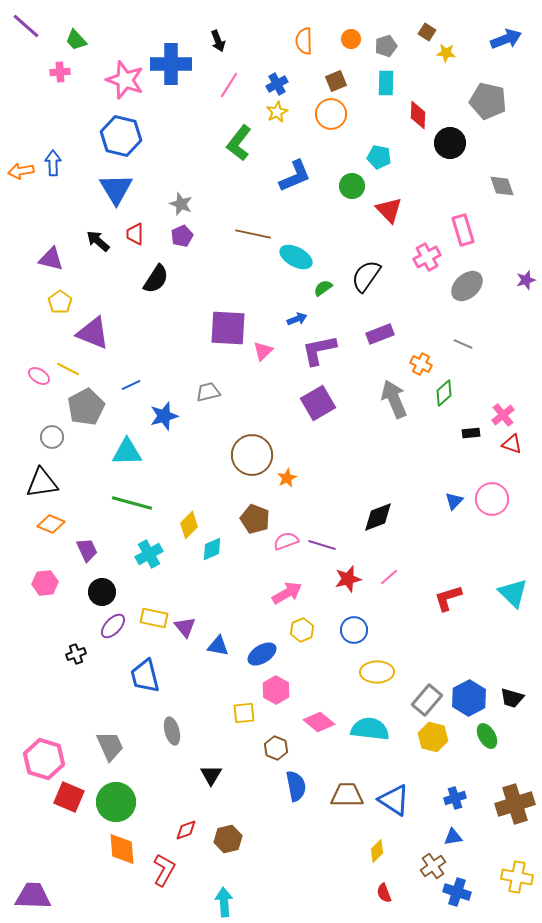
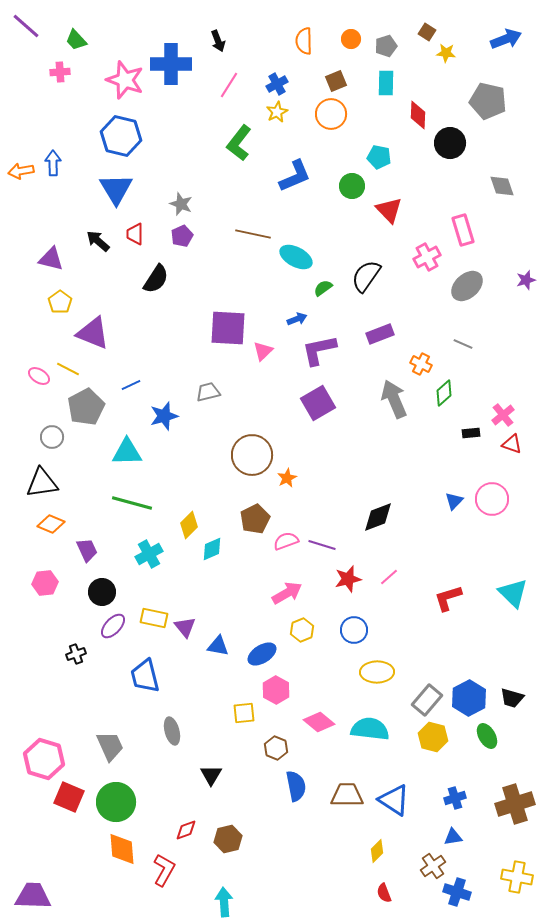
brown pentagon at (255, 519): rotated 24 degrees clockwise
